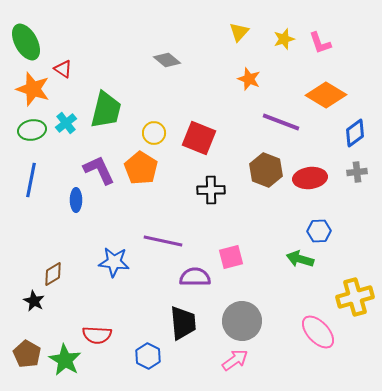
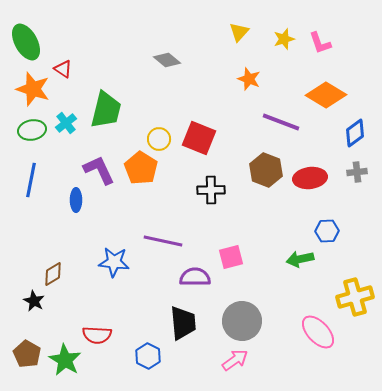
yellow circle at (154, 133): moved 5 px right, 6 px down
blue hexagon at (319, 231): moved 8 px right
green arrow at (300, 259): rotated 28 degrees counterclockwise
